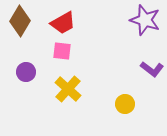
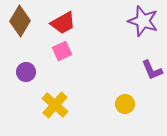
purple star: moved 2 px left, 1 px down
pink square: rotated 30 degrees counterclockwise
purple L-shape: moved 1 px down; rotated 30 degrees clockwise
yellow cross: moved 13 px left, 16 px down
